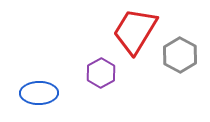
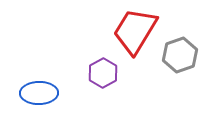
gray hexagon: rotated 12 degrees clockwise
purple hexagon: moved 2 px right
